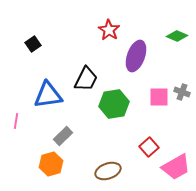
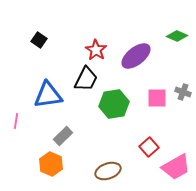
red star: moved 13 px left, 20 px down
black square: moved 6 px right, 4 px up; rotated 21 degrees counterclockwise
purple ellipse: rotated 32 degrees clockwise
gray cross: moved 1 px right
pink square: moved 2 px left, 1 px down
orange hexagon: rotated 20 degrees counterclockwise
